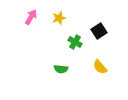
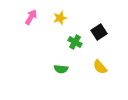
yellow star: moved 1 px right
black square: moved 1 px down
